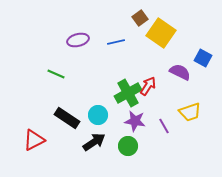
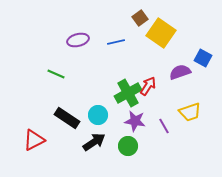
purple semicircle: rotated 45 degrees counterclockwise
